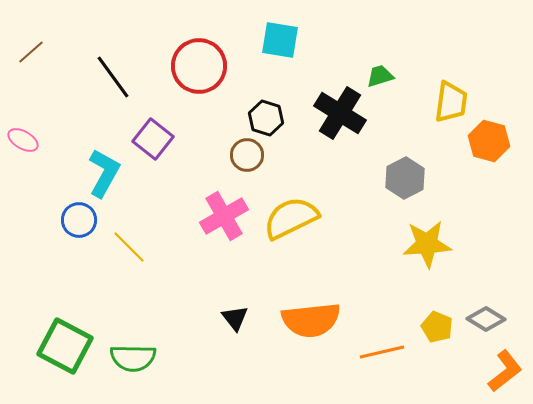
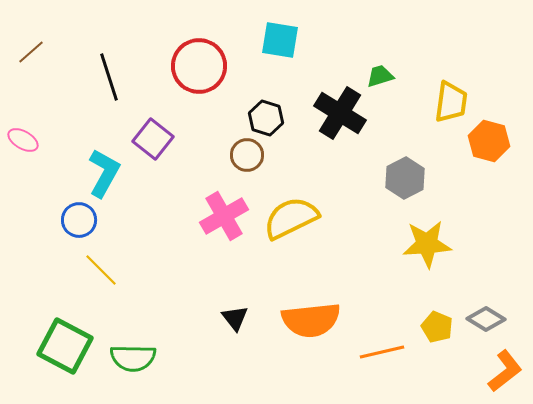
black line: moved 4 px left; rotated 18 degrees clockwise
yellow line: moved 28 px left, 23 px down
